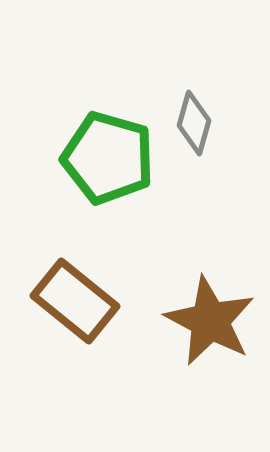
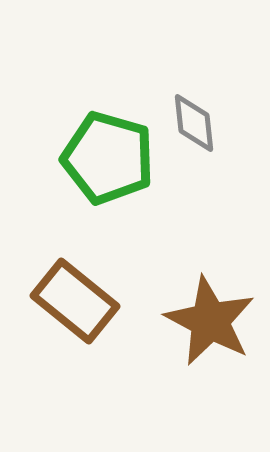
gray diamond: rotated 22 degrees counterclockwise
